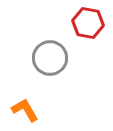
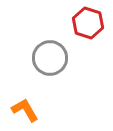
red hexagon: rotated 8 degrees clockwise
